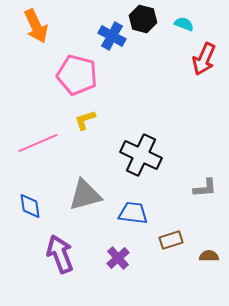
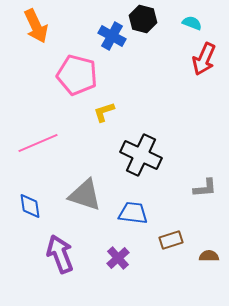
cyan semicircle: moved 8 px right, 1 px up
yellow L-shape: moved 19 px right, 8 px up
gray triangle: rotated 33 degrees clockwise
